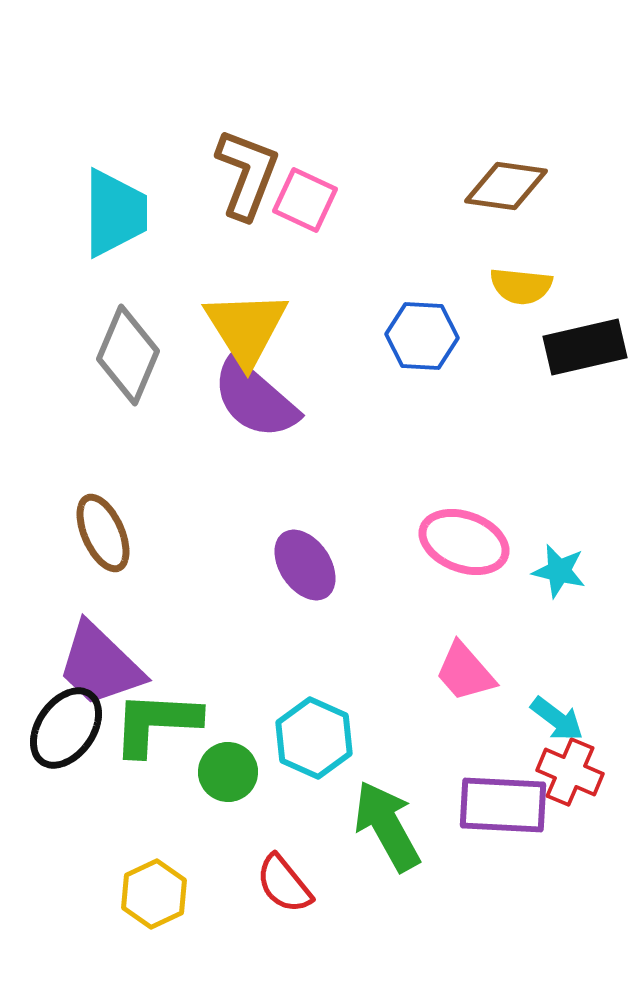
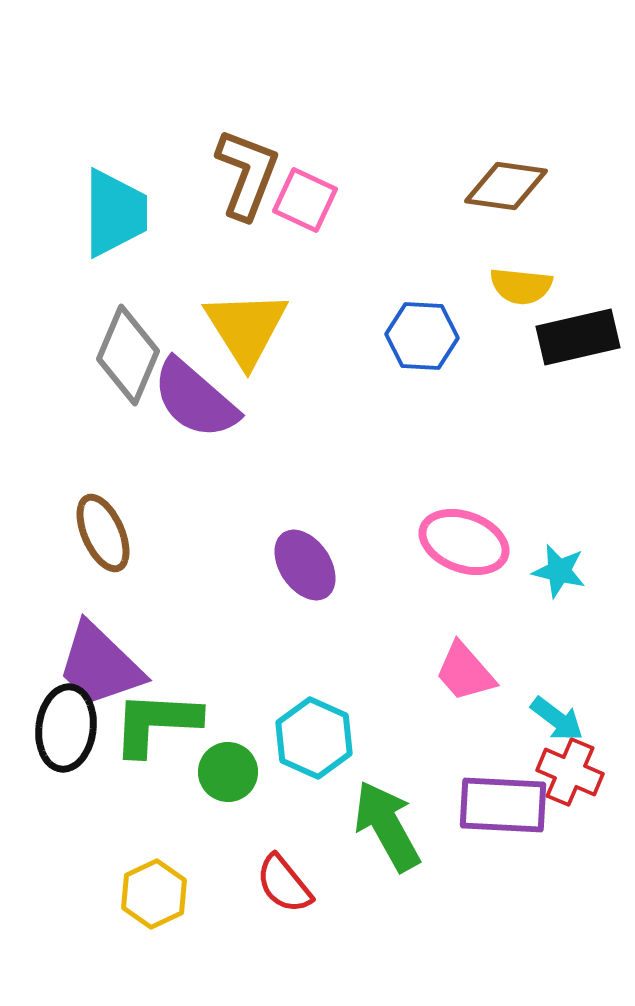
black rectangle: moved 7 px left, 10 px up
purple semicircle: moved 60 px left
black ellipse: rotated 28 degrees counterclockwise
